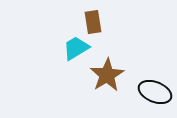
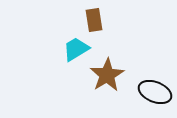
brown rectangle: moved 1 px right, 2 px up
cyan trapezoid: moved 1 px down
